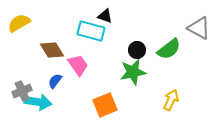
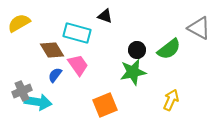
cyan rectangle: moved 14 px left, 2 px down
blue semicircle: moved 6 px up
